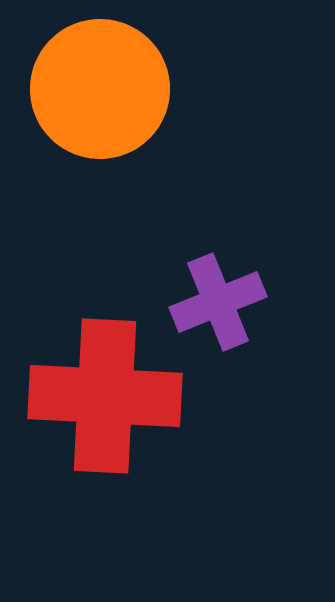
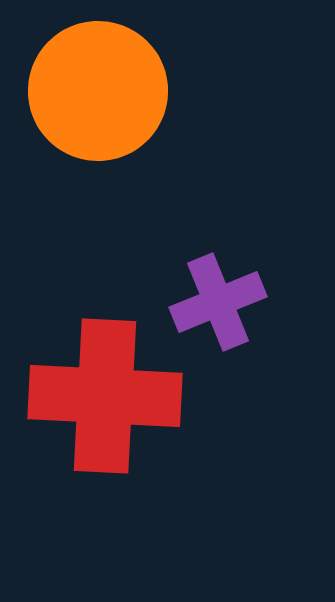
orange circle: moved 2 px left, 2 px down
